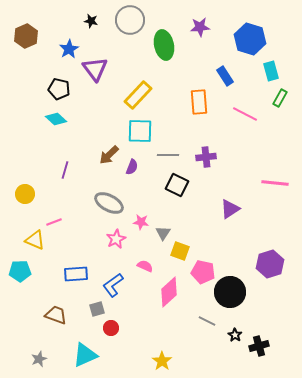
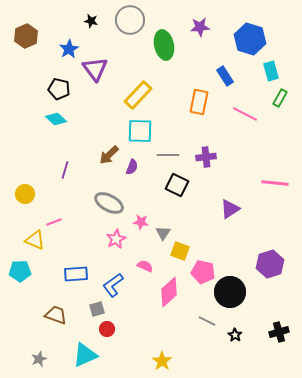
orange rectangle at (199, 102): rotated 15 degrees clockwise
red circle at (111, 328): moved 4 px left, 1 px down
black cross at (259, 346): moved 20 px right, 14 px up
